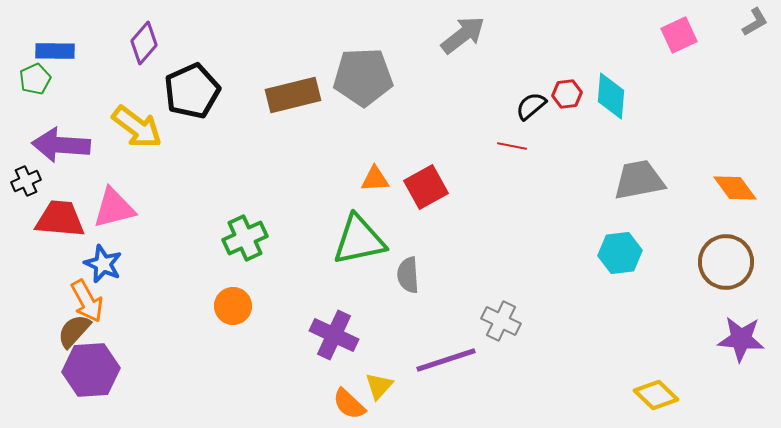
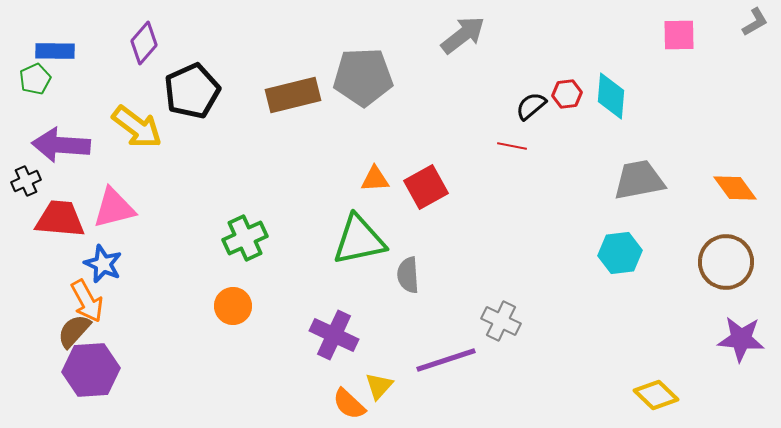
pink square: rotated 24 degrees clockwise
